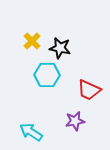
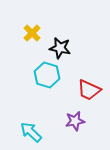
yellow cross: moved 8 px up
cyan hexagon: rotated 15 degrees clockwise
cyan arrow: rotated 10 degrees clockwise
